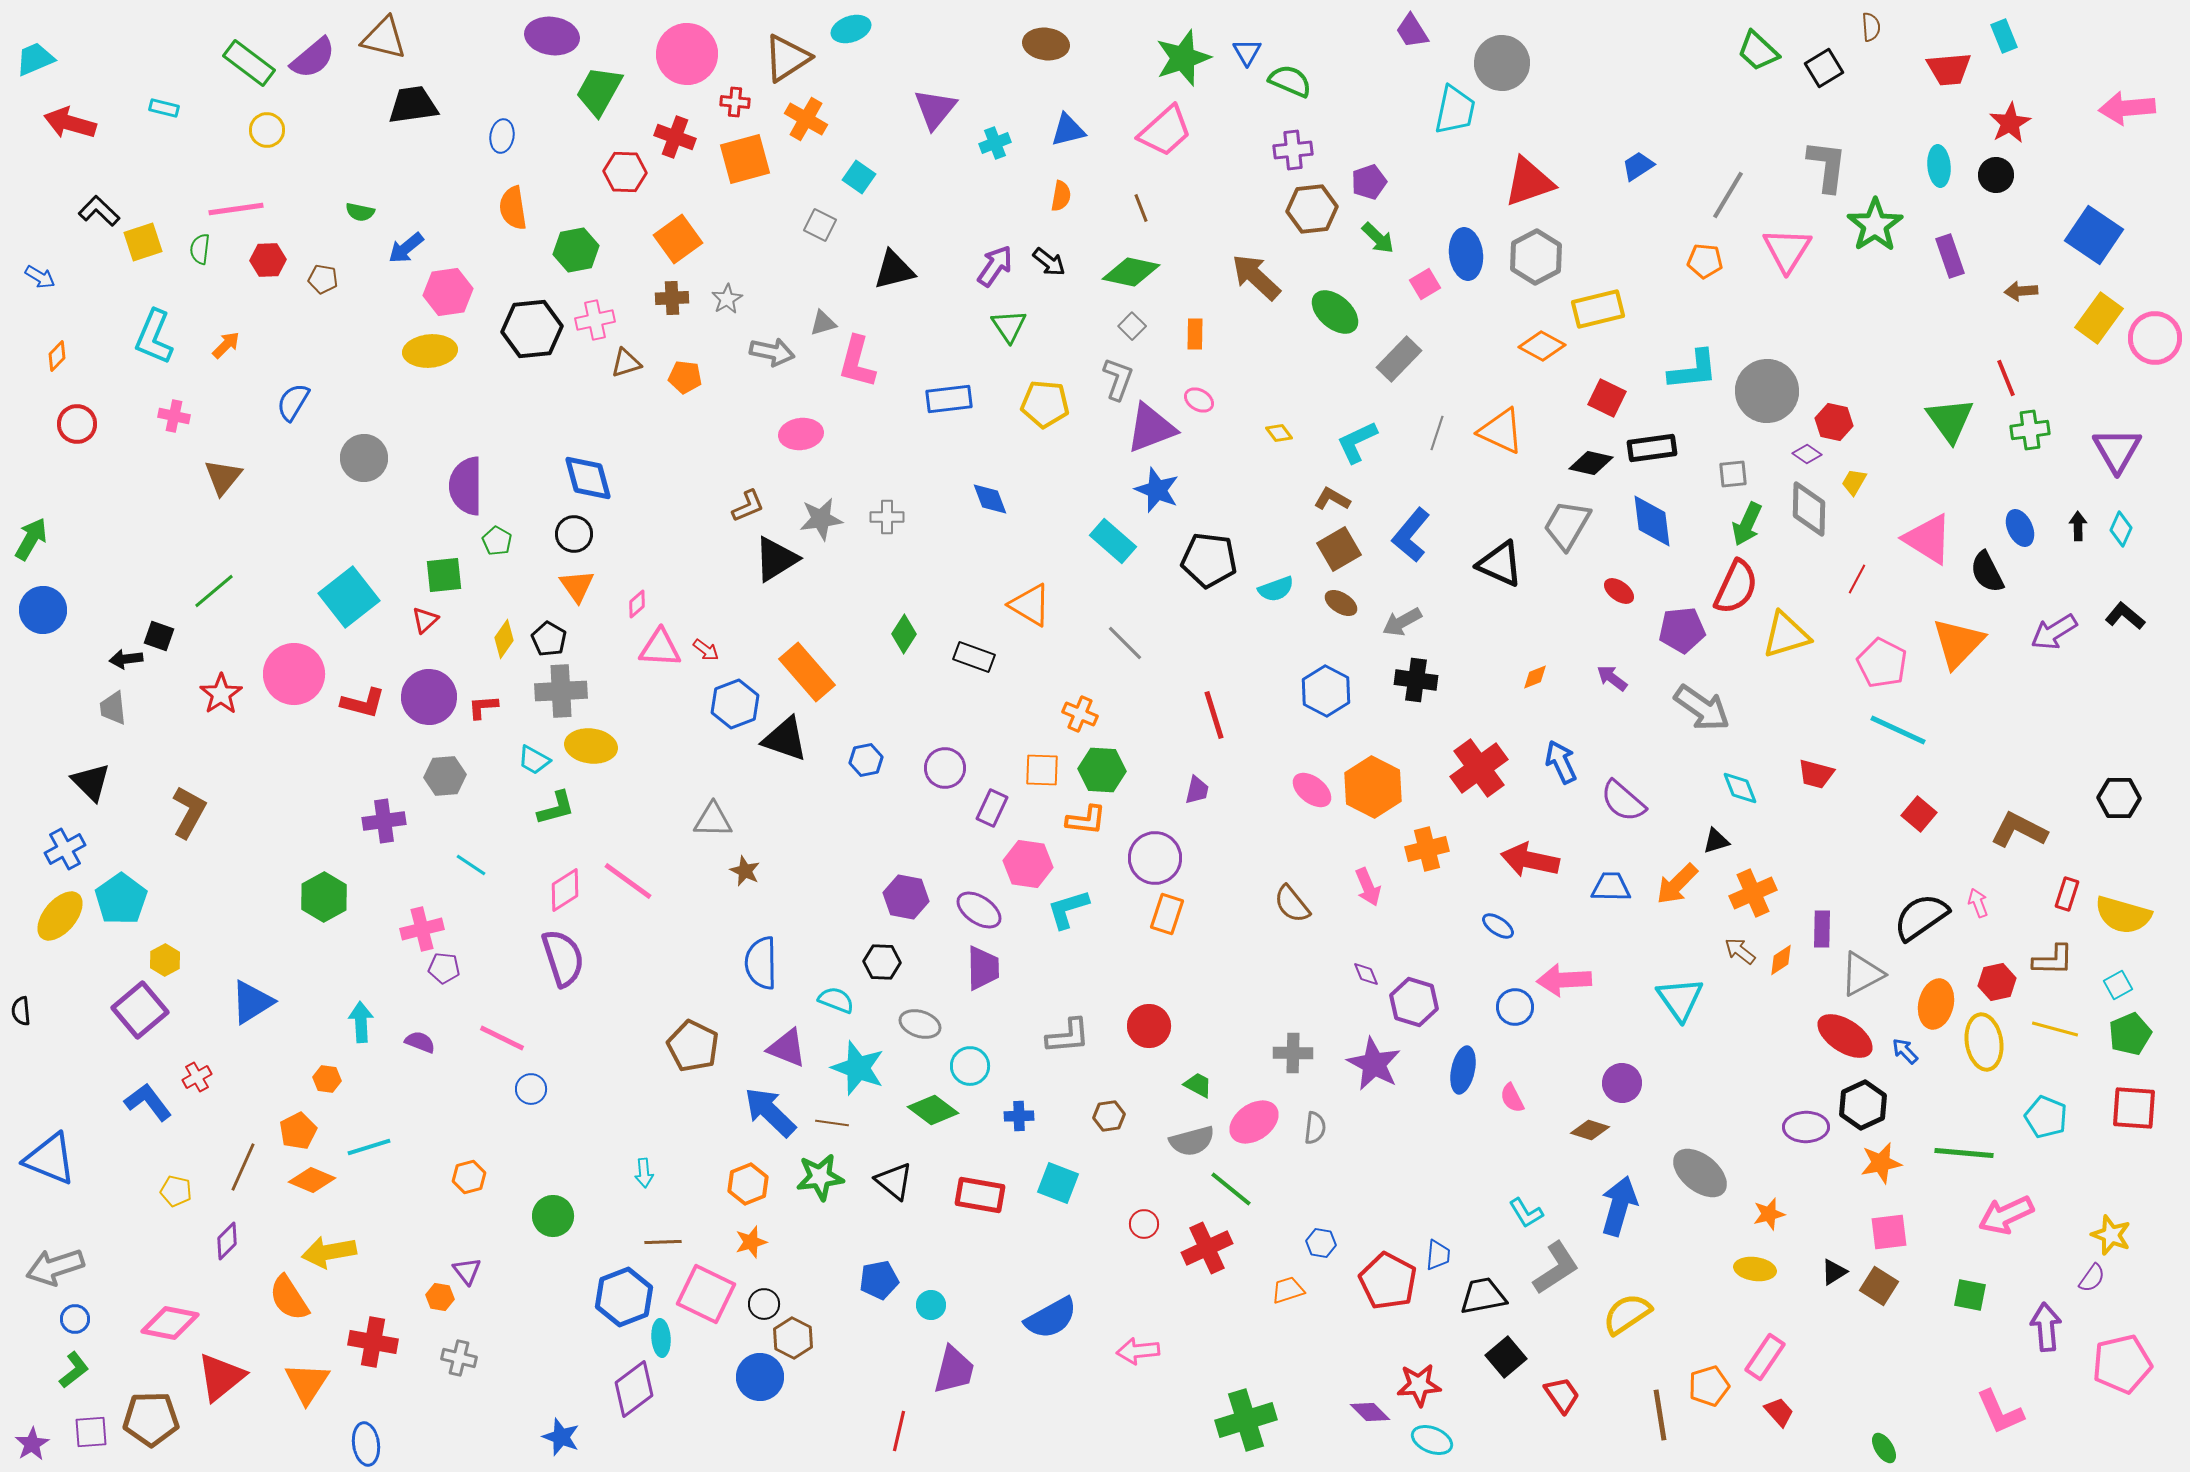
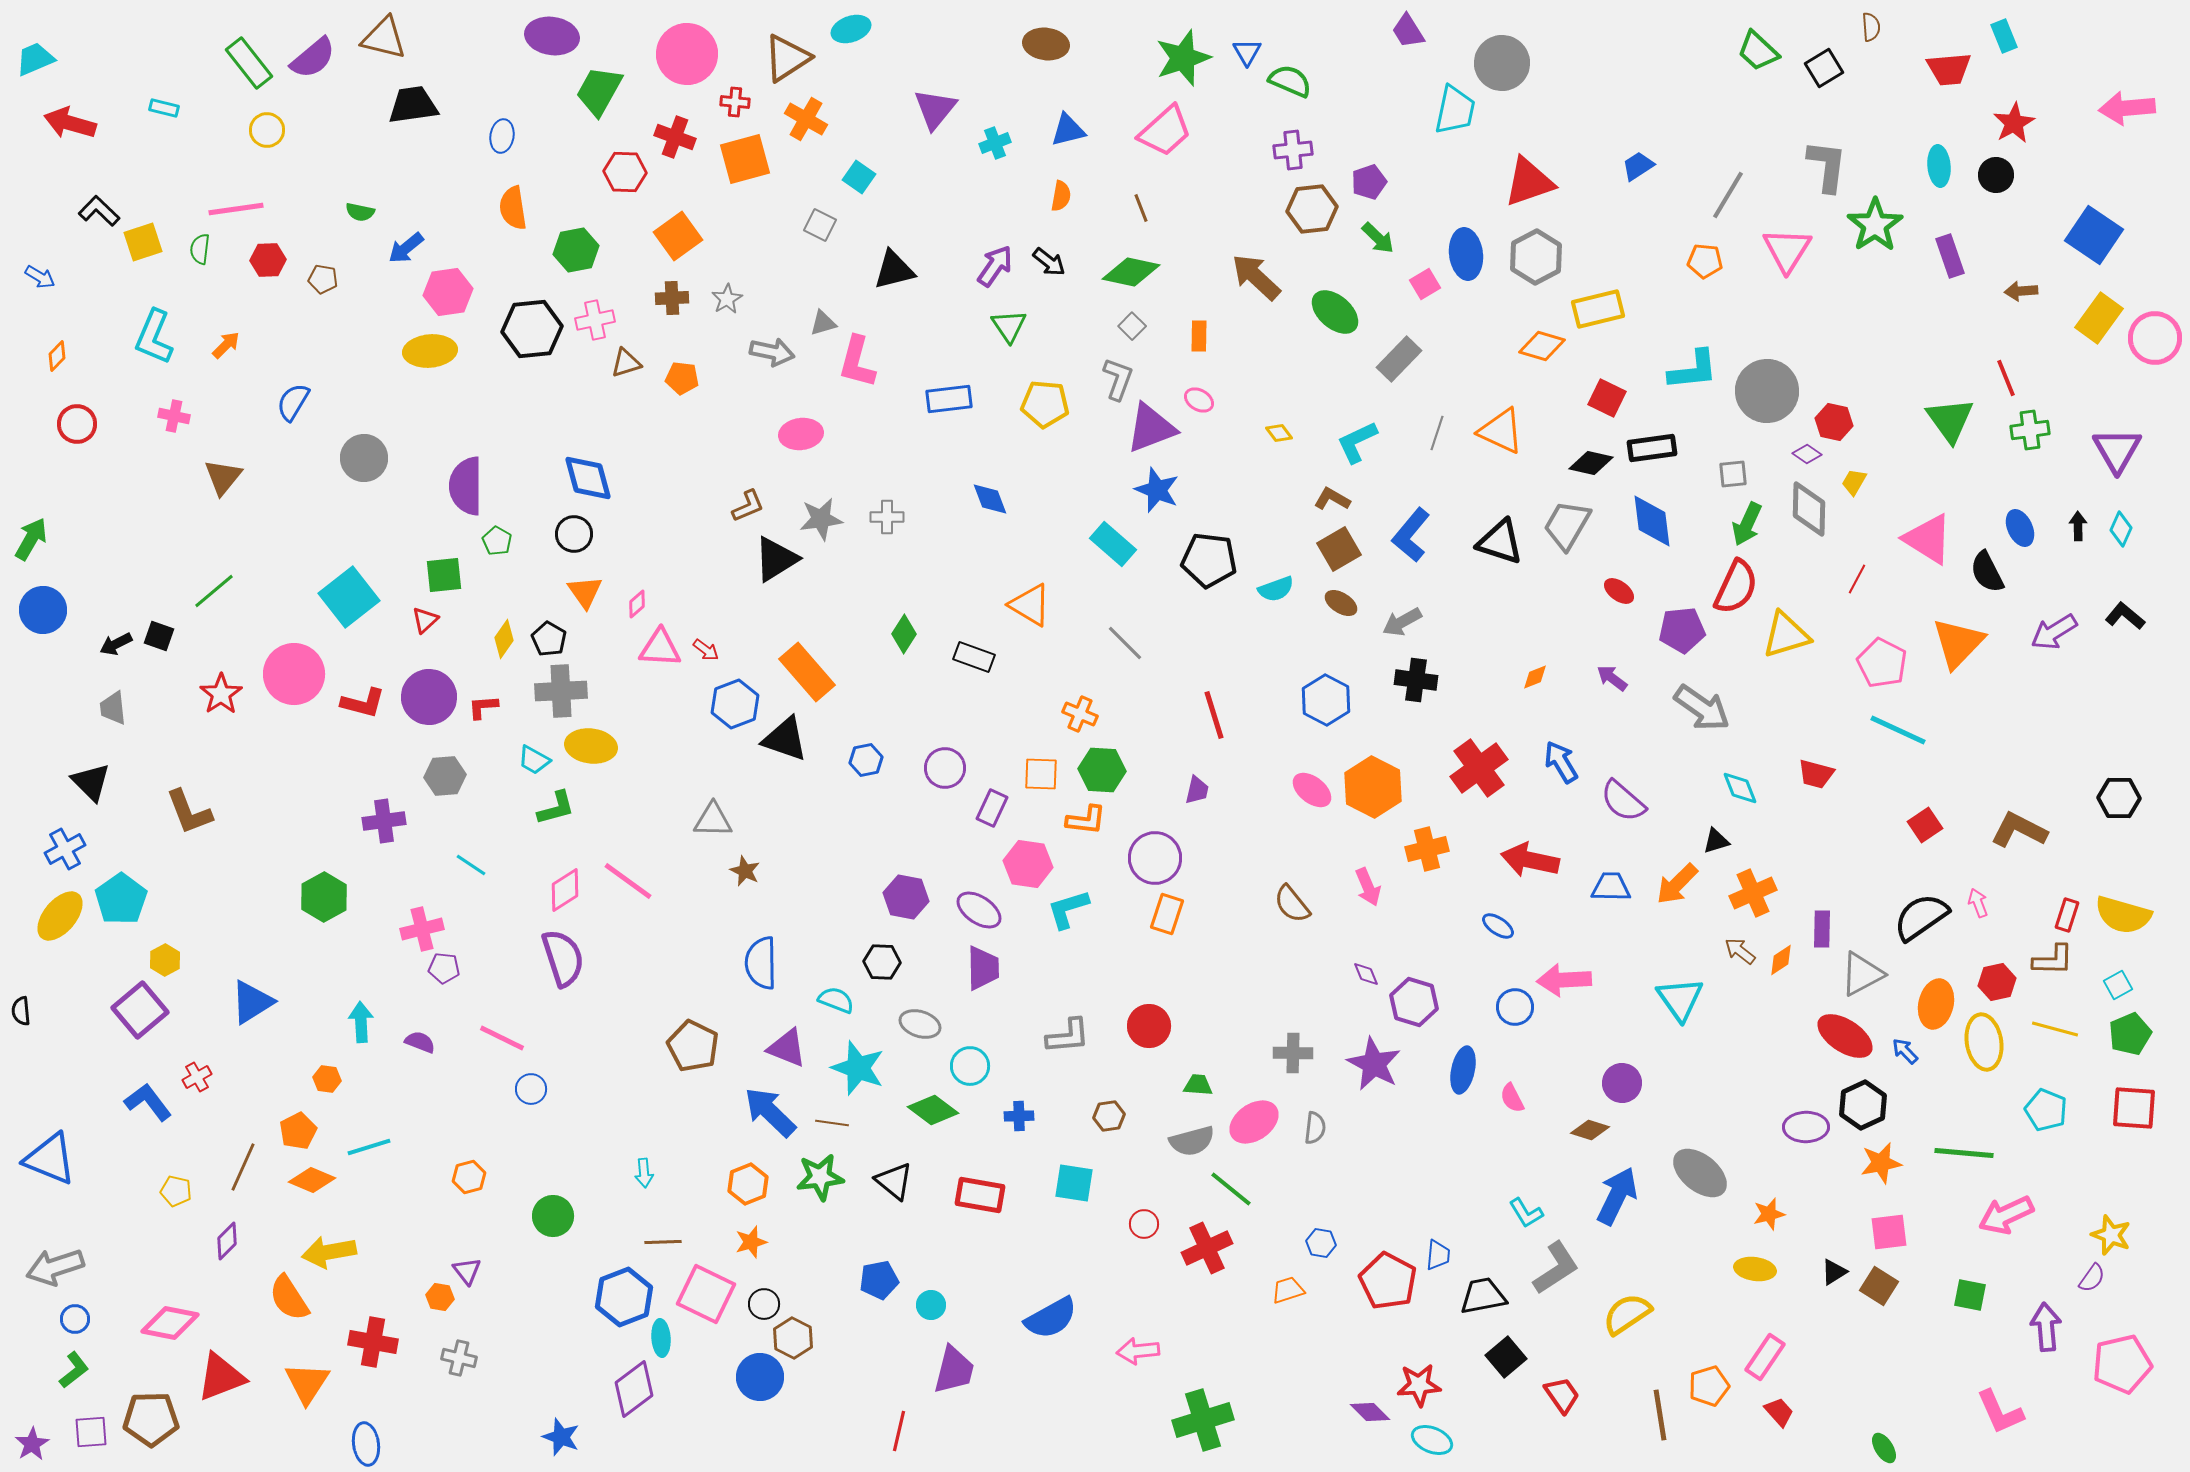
purple trapezoid at (1412, 31): moved 4 px left
green rectangle at (249, 63): rotated 15 degrees clockwise
red star at (2010, 123): moved 4 px right
orange square at (678, 239): moved 3 px up
orange rectangle at (1195, 334): moved 4 px right, 2 px down
orange diamond at (1542, 346): rotated 12 degrees counterclockwise
orange pentagon at (685, 377): moved 3 px left, 1 px down
cyan rectangle at (1113, 541): moved 3 px down
black triangle at (1500, 564): moved 22 px up; rotated 6 degrees counterclockwise
orange triangle at (577, 586): moved 8 px right, 6 px down
black arrow at (126, 659): moved 10 px left, 15 px up; rotated 20 degrees counterclockwise
blue hexagon at (1326, 691): moved 9 px down
blue arrow at (1561, 762): rotated 6 degrees counterclockwise
orange square at (1042, 770): moved 1 px left, 4 px down
brown L-shape at (189, 812): rotated 130 degrees clockwise
red square at (1919, 814): moved 6 px right, 11 px down; rotated 16 degrees clockwise
red rectangle at (2067, 894): moved 21 px down
green trapezoid at (1198, 1085): rotated 24 degrees counterclockwise
cyan pentagon at (2046, 1117): moved 7 px up
cyan square at (1058, 1183): moved 16 px right; rotated 12 degrees counterclockwise
blue arrow at (1619, 1206): moved 2 px left, 10 px up; rotated 10 degrees clockwise
red triangle at (221, 1377): rotated 18 degrees clockwise
green cross at (1246, 1420): moved 43 px left
